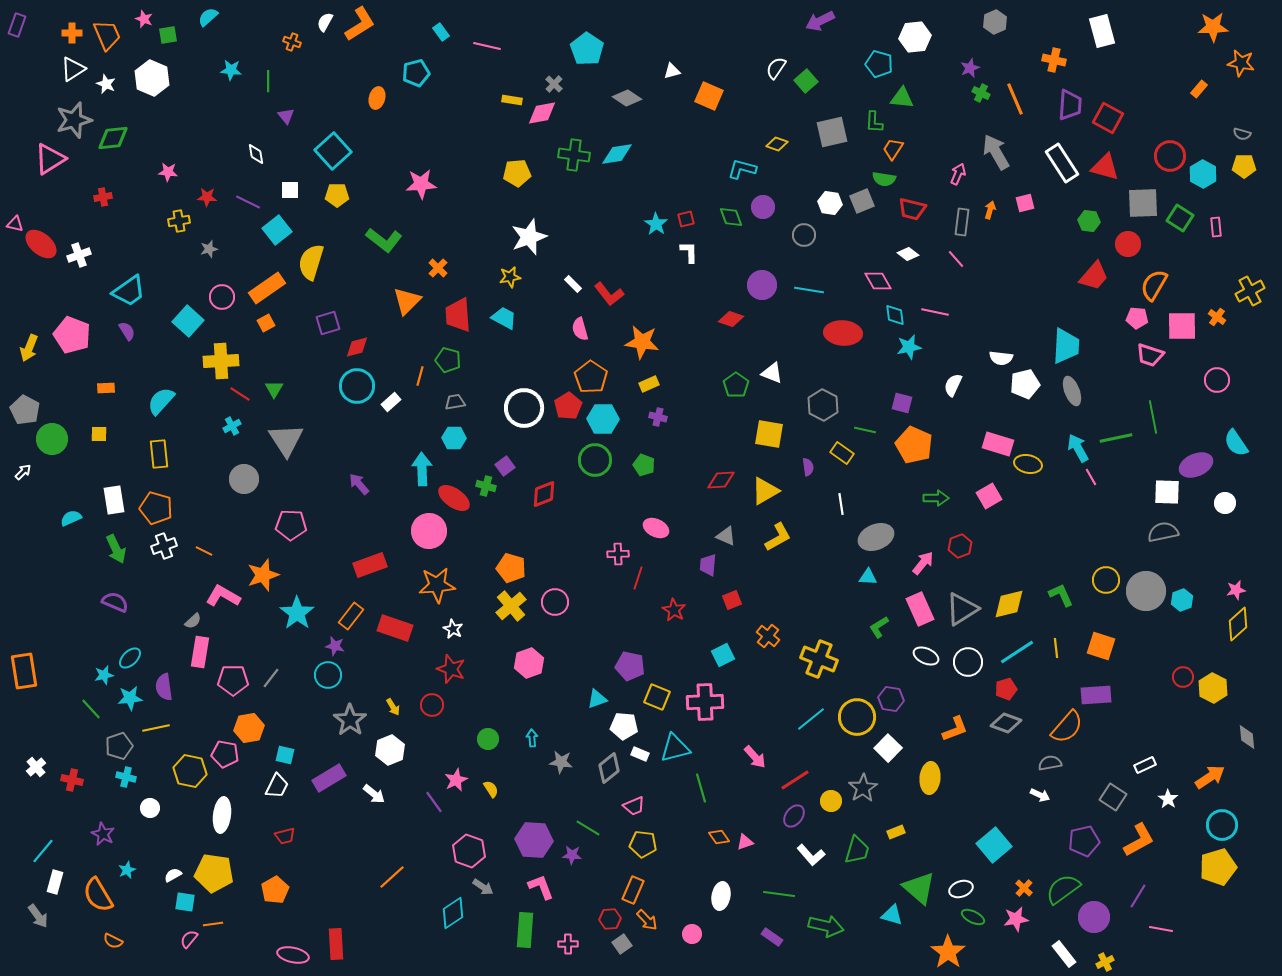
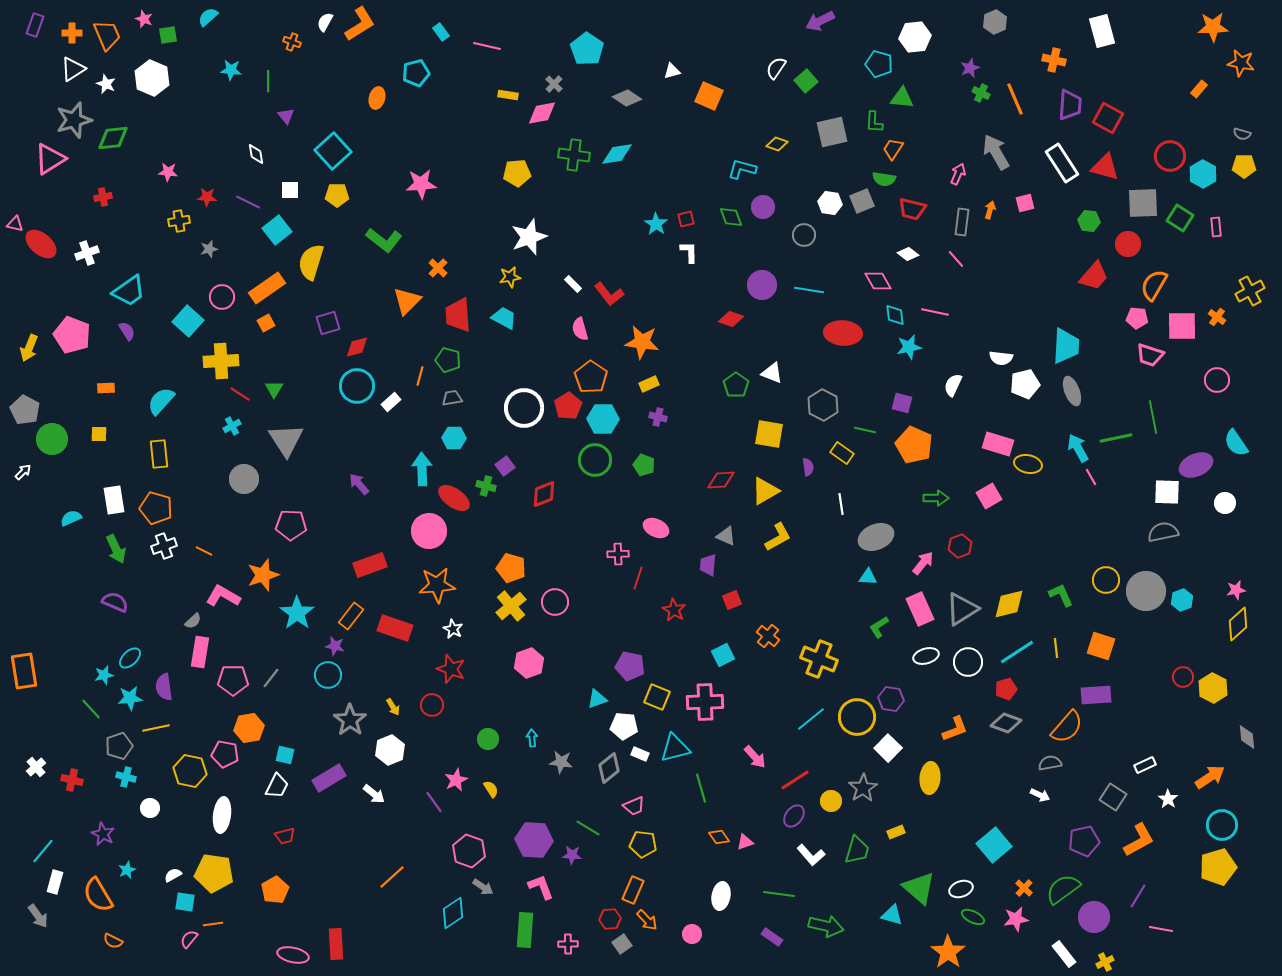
purple rectangle at (17, 25): moved 18 px right
yellow rectangle at (512, 100): moved 4 px left, 5 px up
white cross at (79, 255): moved 8 px right, 2 px up
gray trapezoid at (455, 402): moved 3 px left, 4 px up
white ellipse at (926, 656): rotated 40 degrees counterclockwise
